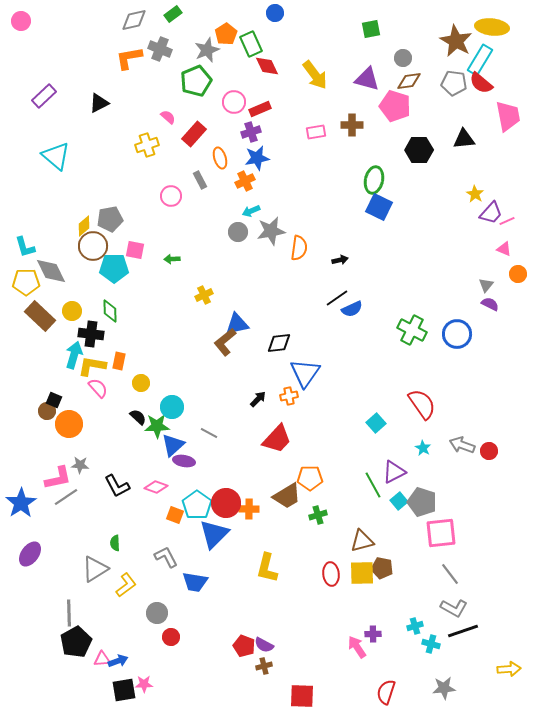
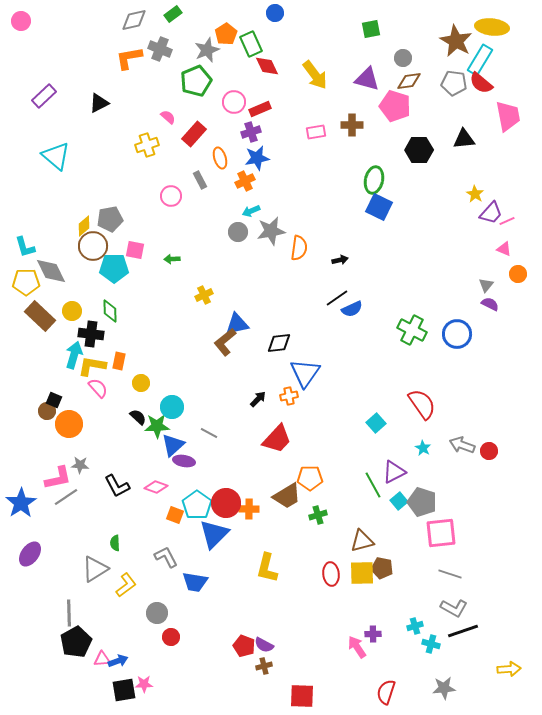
gray line at (450, 574): rotated 35 degrees counterclockwise
